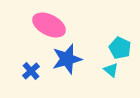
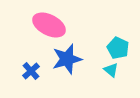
cyan pentagon: moved 2 px left
